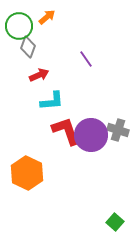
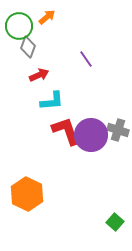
orange hexagon: moved 21 px down
